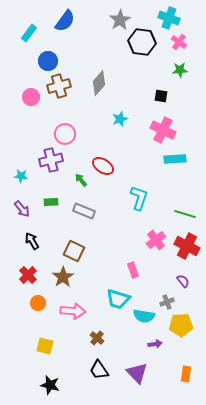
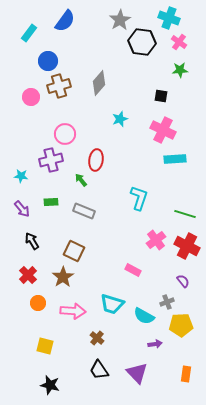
red ellipse at (103, 166): moved 7 px left, 6 px up; rotated 65 degrees clockwise
pink rectangle at (133, 270): rotated 42 degrees counterclockwise
cyan trapezoid at (118, 299): moved 6 px left, 5 px down
cyan semicircle at (144, 316): rotated 20 degrees clockwise
